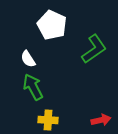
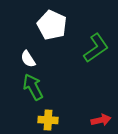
green L-shape: moved 2 px right, 1 px up
